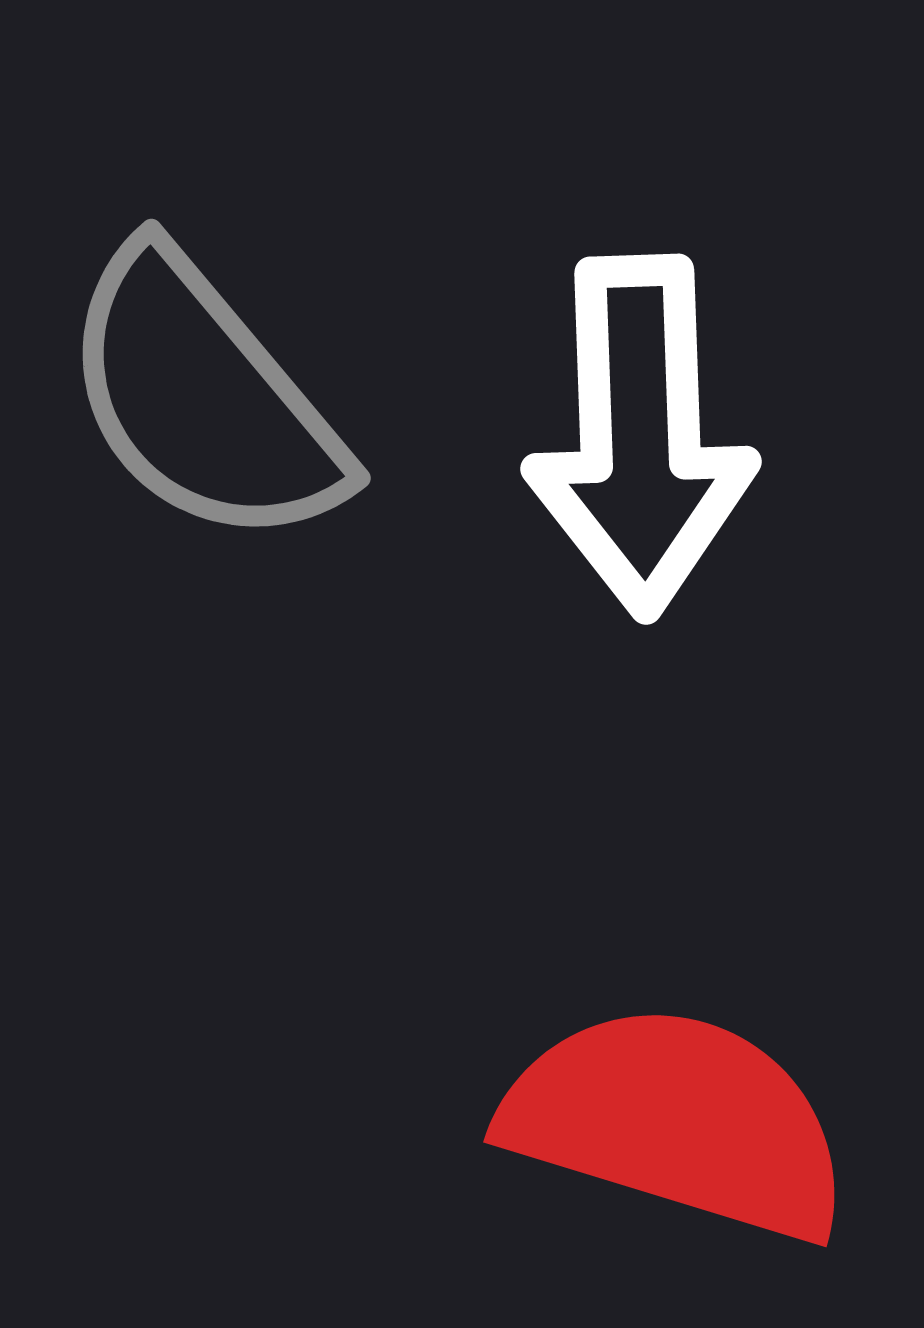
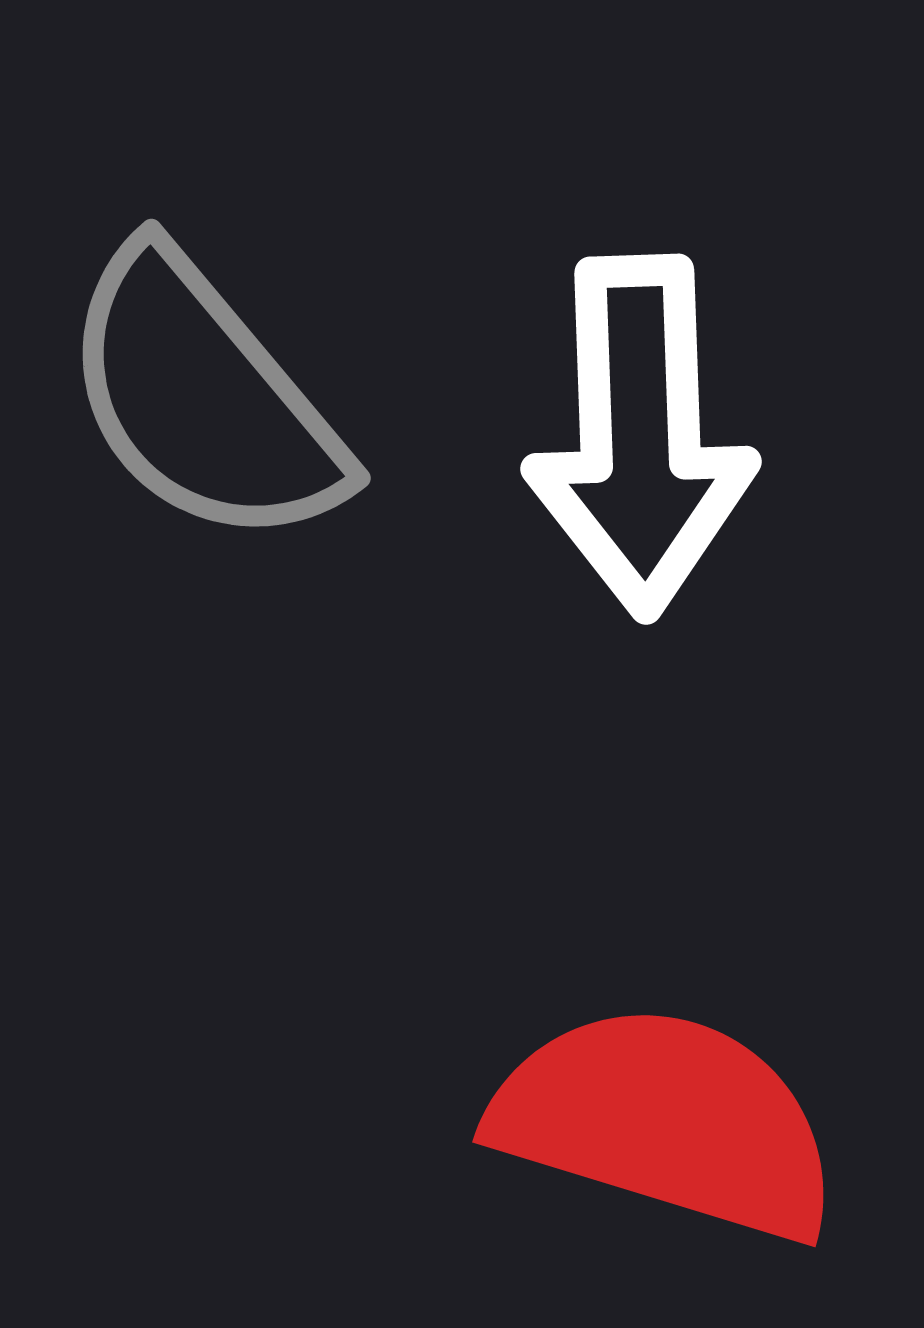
red semicircle: moved 11 px left
